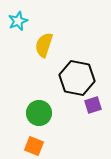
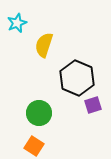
cyan star: moved 1 px left, 2 px down
black hexagon: rotated 12 degrees clockwise
orange square: rotated 12 degrees clockwise
